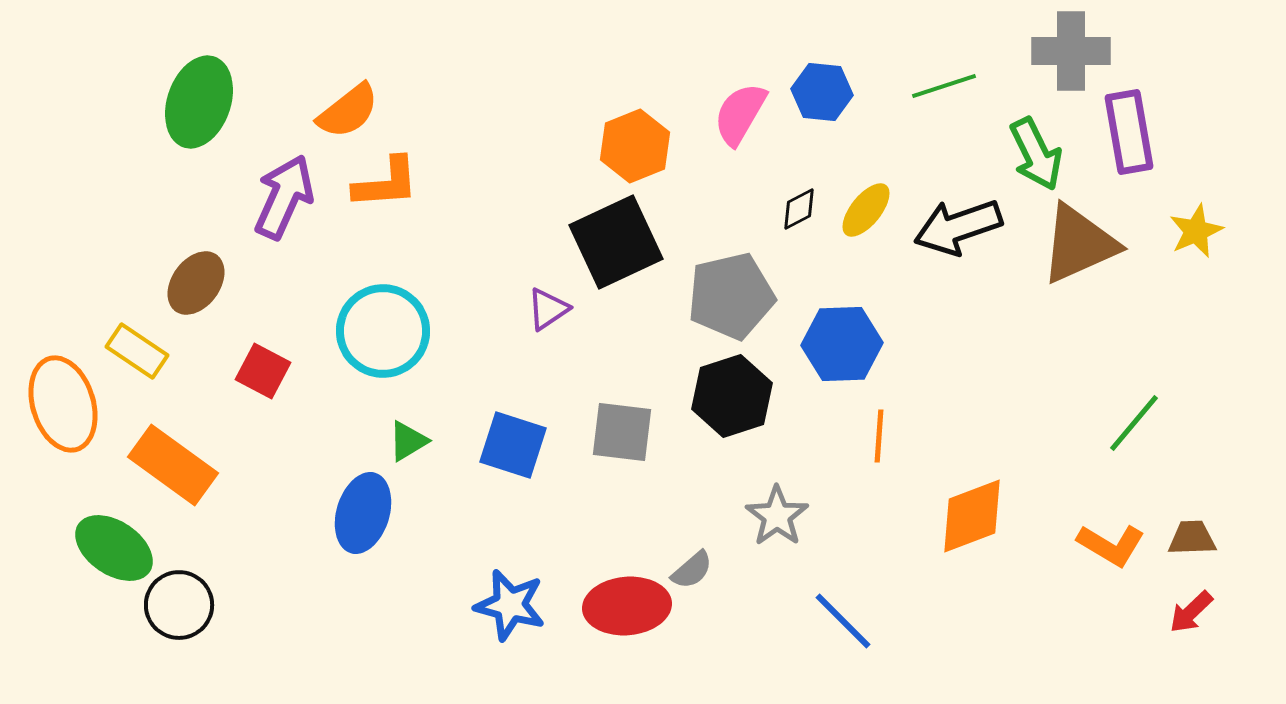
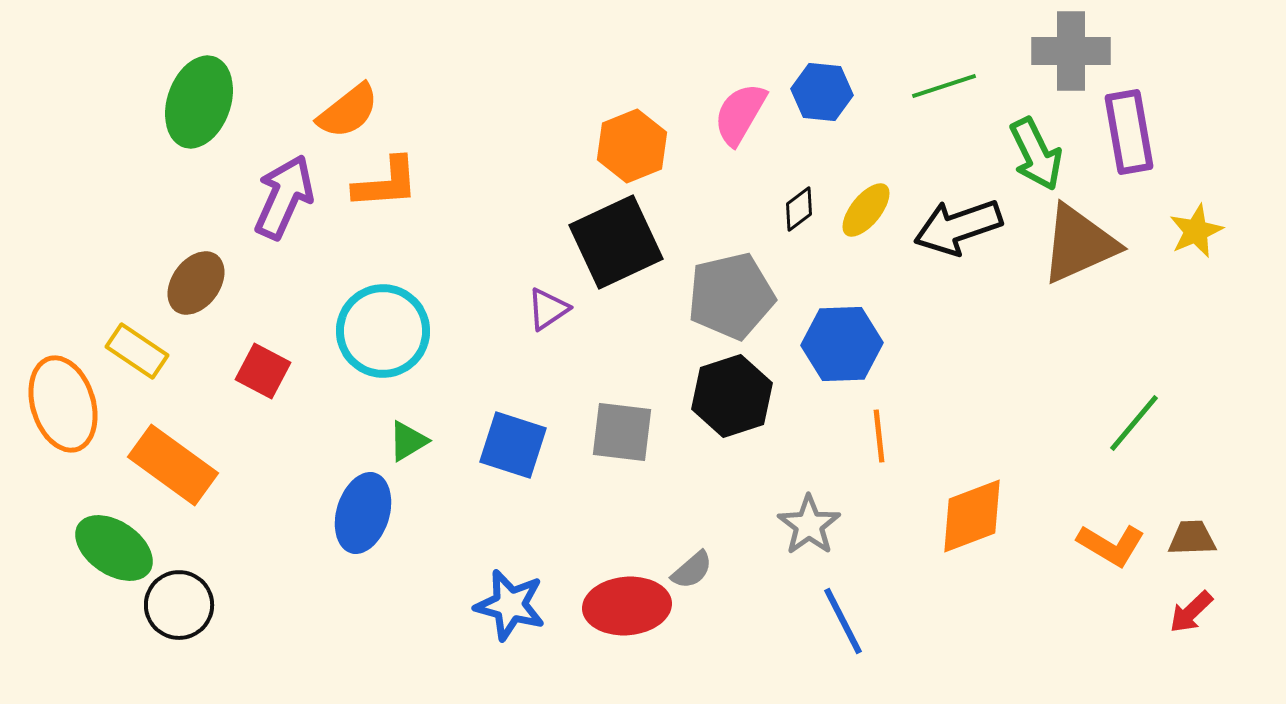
orange hexagon at (635, 146): moved 3 px left
black diamond at (799, 209): rotated 9 degrees counterclockwise
orange line at (879, 436): rotated 10 degrees counterclockwise
gray star at (777, 516): moved 32 px right, 9 px down
blue line at (843, 621): rotated 18 degrees clockwise
